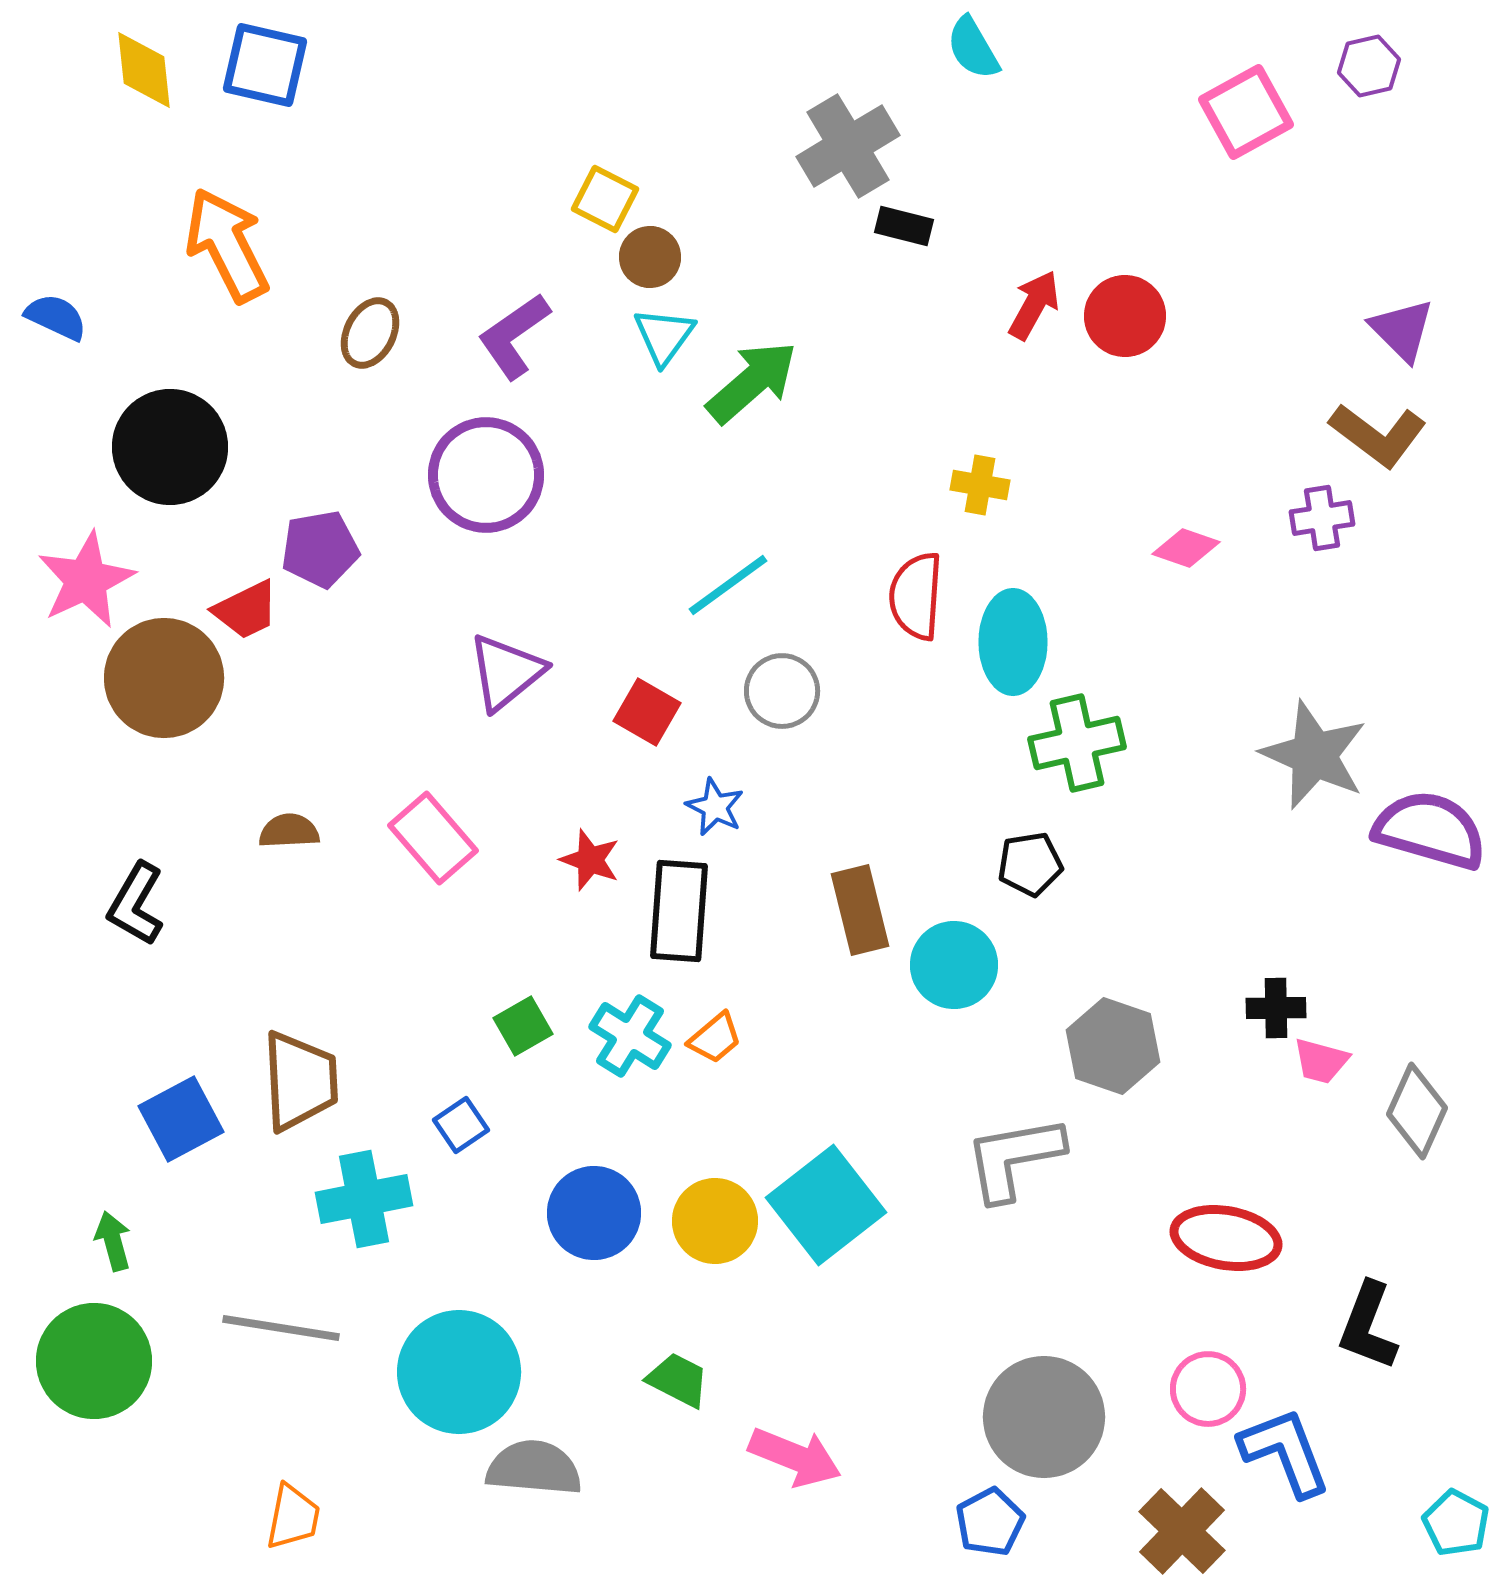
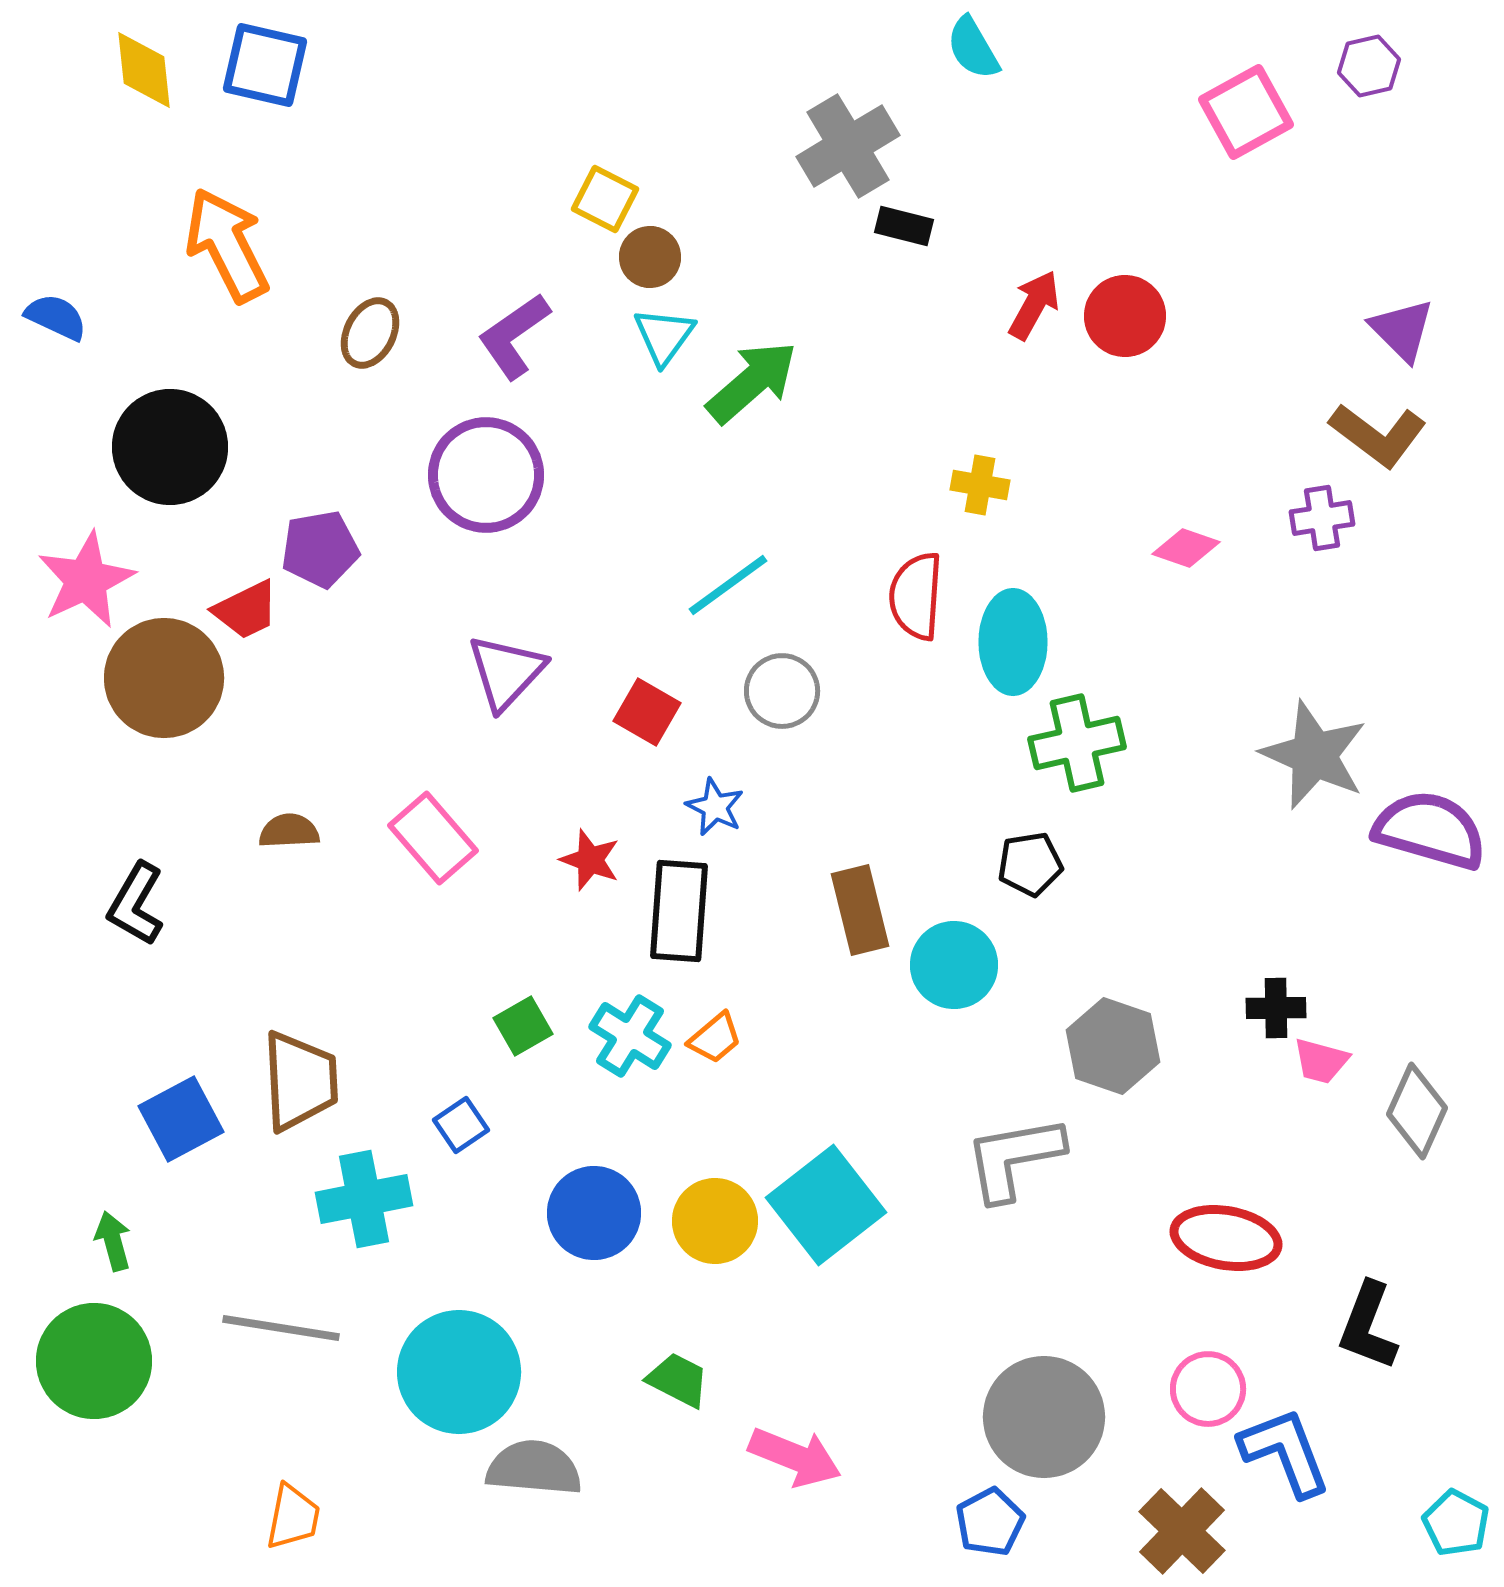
purple triangle at (506, 672): rotated 8 degrees counterclockwise
